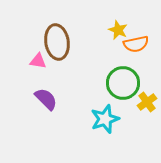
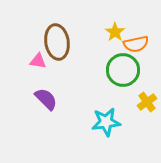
yellow star: moved 3 px left, 2 px down; rotated 12 degrees clockwise
green circle: moved 13 px up
cyan star: moved 1 px right, 3 px down; rotated 12 degrees clockwise
